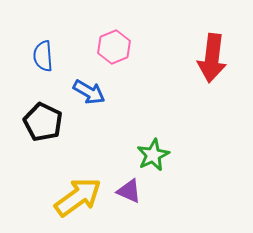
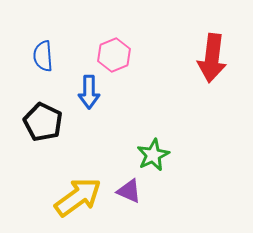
pink hexagon: moved 8 px down
blue arrow: rotated 60 degrees clockwise
